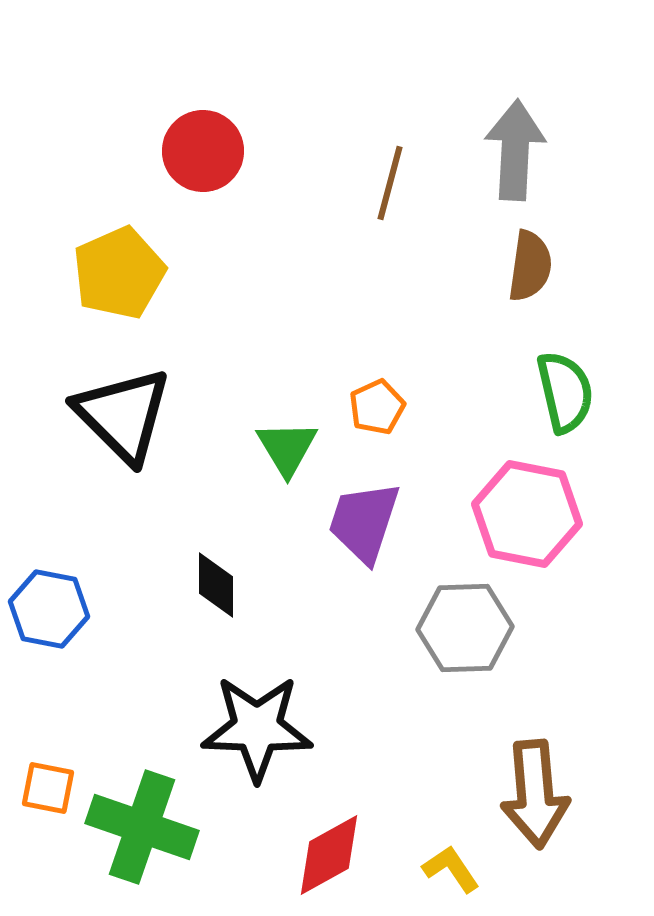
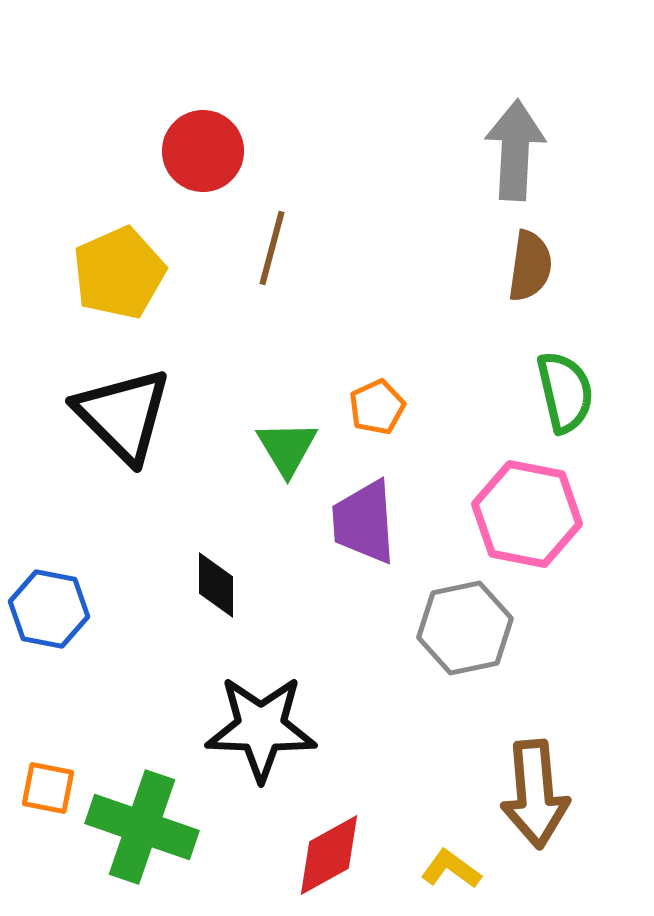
brown line: moved 118 px left, 65 px down
purple trapezoid: rotated 22 degrees counterclockwise
gray hexagon: rotated 10 degrees counterclockwise
black star: moved 4 px right
yellow L-shape: rotated 20 degrees counterclockwise
